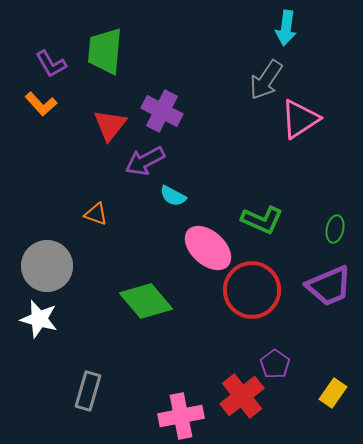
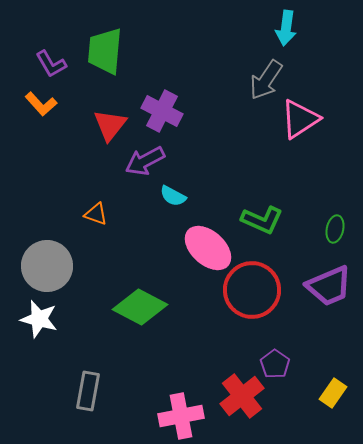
green diamond: moved 6 px left, 6 px down; rotated 22 degrees counterclockwise
gray rectangle: rotated 6 degrees counterclockwise
